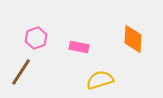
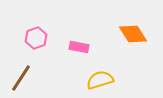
orange diamond: moved 5 px up; rotated 36 degrees counterclockwise
brown line: moved 6 px down
